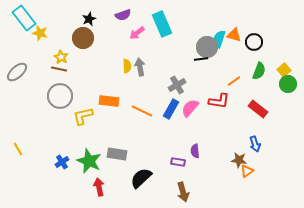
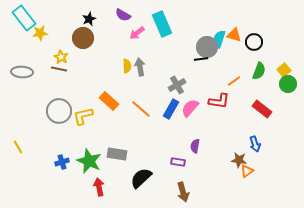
purple semicircle at (123, 15): rotated 49 degrees clockwise
yellow star at (40, 33): rotated 21 degrees counterclockwise
gray ellipse at (17, 72): moved 5 px right; rotated 45 degrees clockwise
gray circle at (60, 96): moved 1 px left, 15 px down
orange rectangle at (109, 101): rotated 36 degrees clockwise
red rectangle at (258, 109): moved 4 px right
orange line at (142, 111): moved 1 px left, 2 px up; rotated 15 degrees clockwise
yellow line at (18, 149): moved 2 px up
purple semicircle at (195, 151): moved 5 px up; rotated 16 degrees clockwise
blue cross at (62, 162): rotated 16 degrees clockwise
